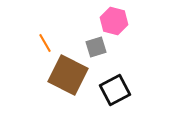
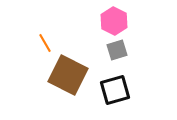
pink hexagon: rotated 12 degrees clockwise
gray square: moved 21 px right, 3 px down
black square: rotated 12 degrees clockwise
